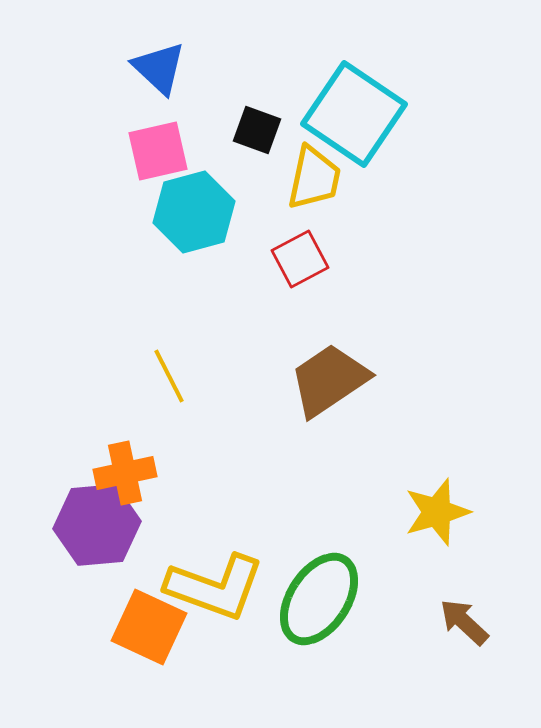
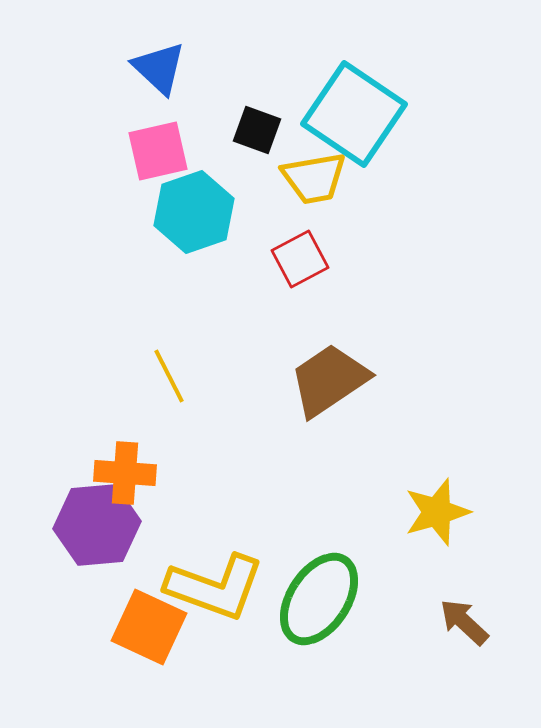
yellow trapezoid: rotated 68 degrees clockwise
cyan hexagon: rotated 4 degrees counterclockwise
orange cross: rotated 16 degrees clockwise
